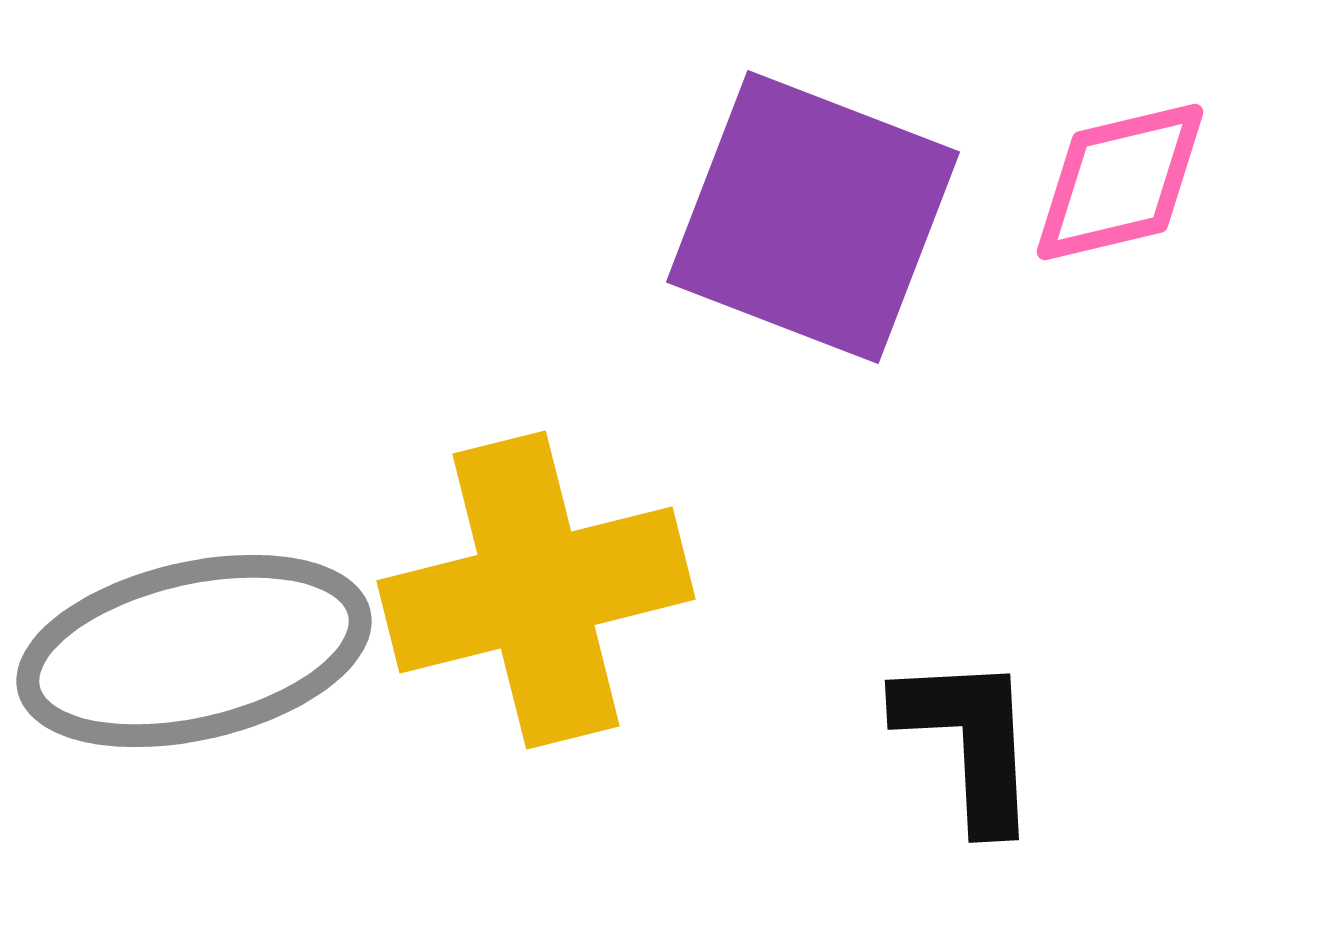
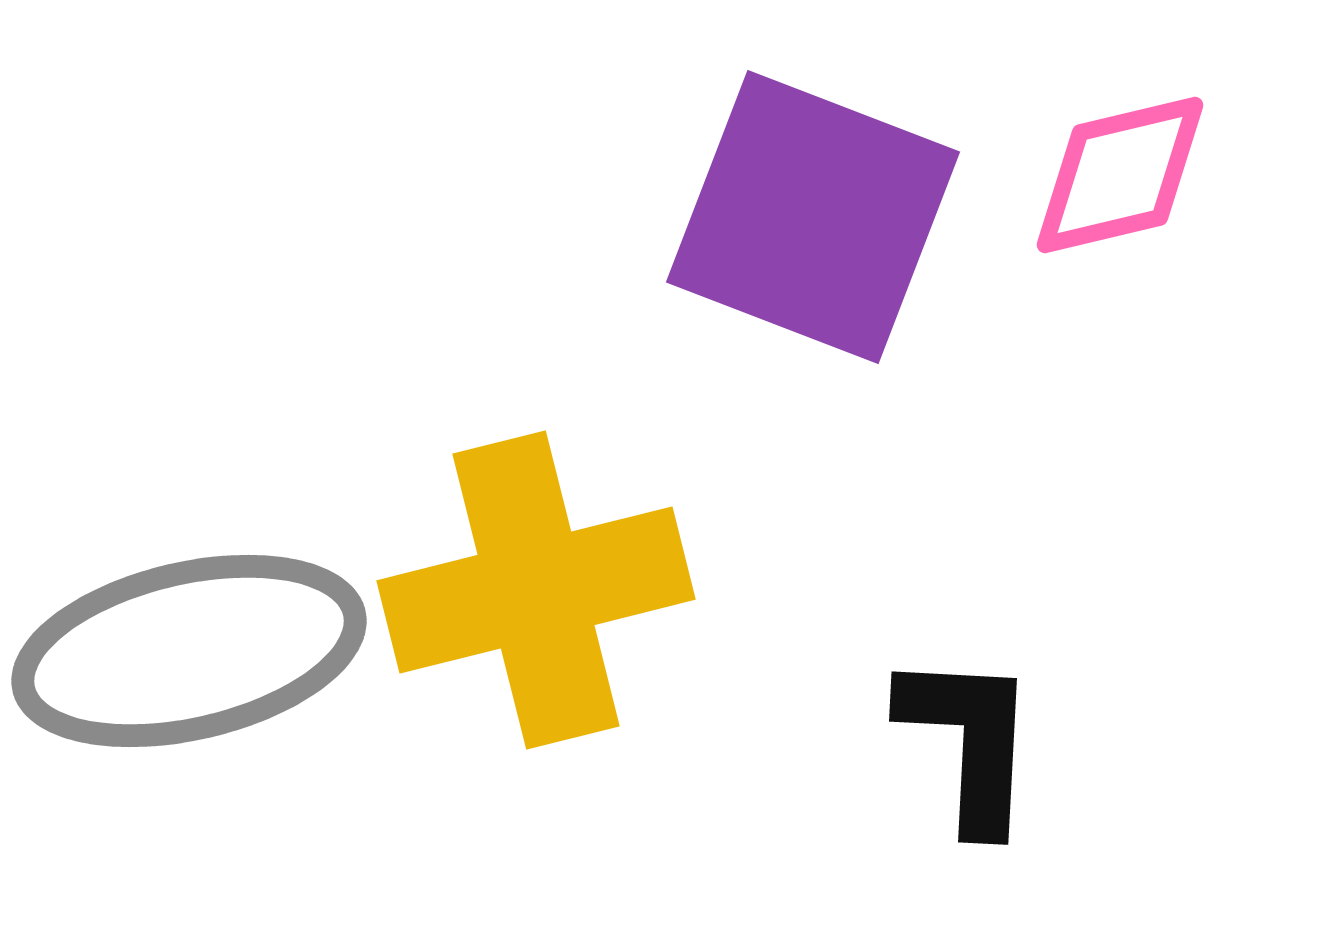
pink diamond: moved 7 px up
gray ellipse: moved 5 px left
black L-shape: rotated 6 degrees clockwise
